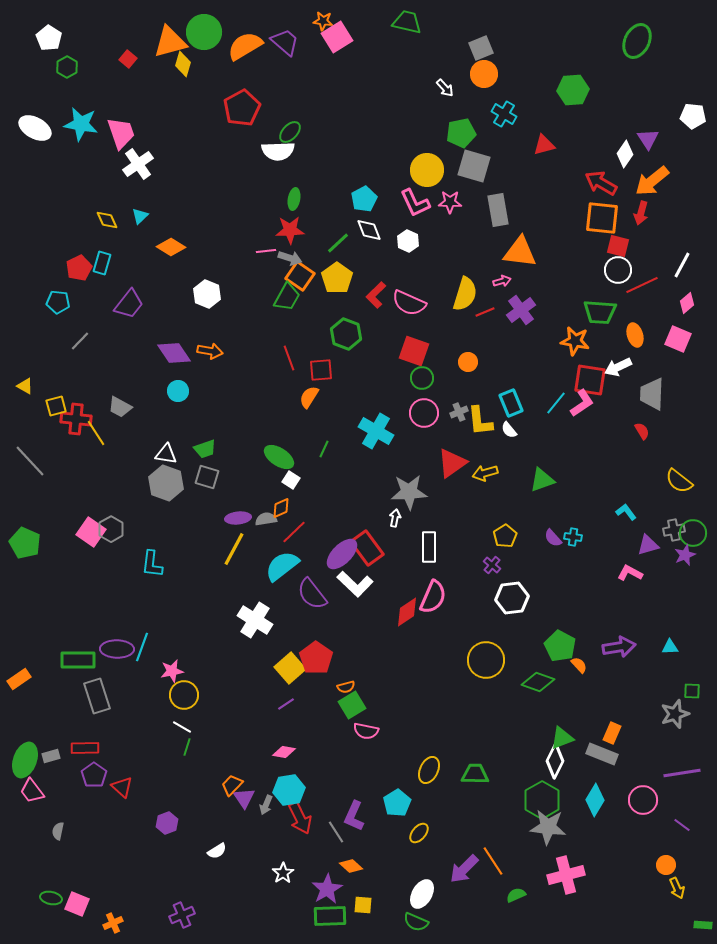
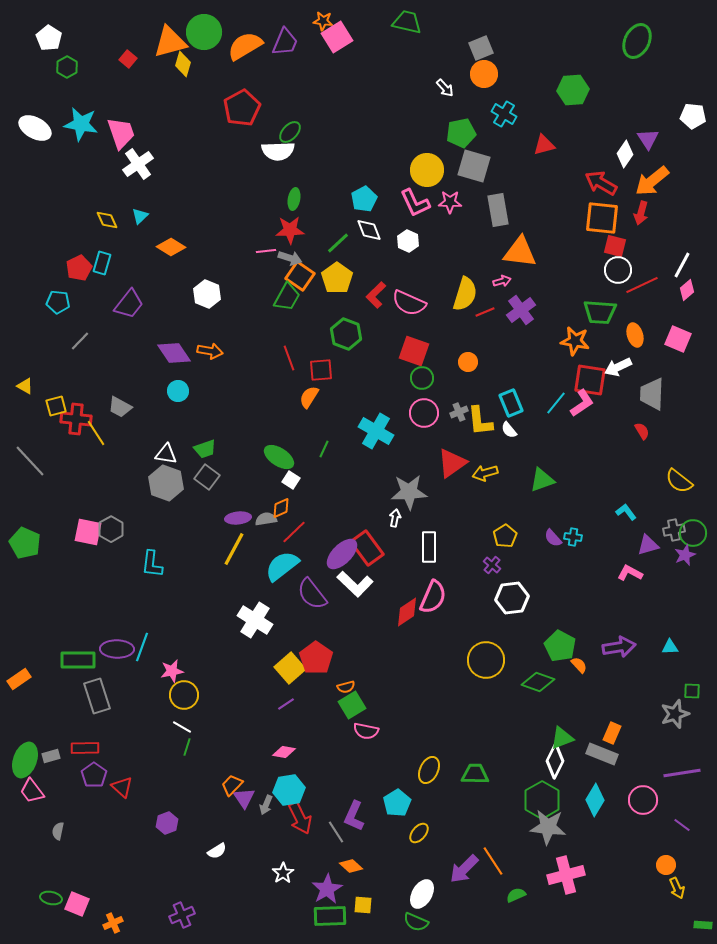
purple trapezoid at (285, 42): rotated 72 degrees clockwise
red square at (618, 246): moved 3 px left
pink diamond at (687, 303): moved 13 px up
gray square at (207, 477): rotated 20 degrees clockwise
pink square at (91, 532): moved 3 px left; rotated 24 degrees counterclockwise
